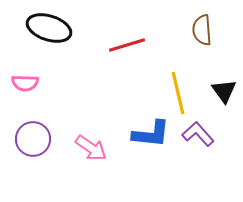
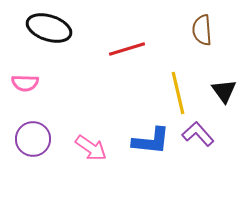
red line: moved 4 px down
blue L-shape: moved 7 px down
